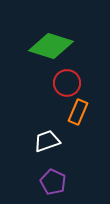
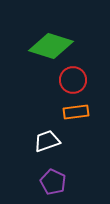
red circle: moved 6 px right, 3 px up
orange rectangle: moved 2 px left; rotated 60 degrees clockwise
